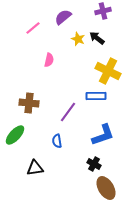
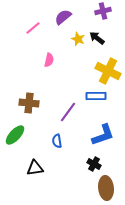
brown ellipse: rotated 25 degrees clockwise
